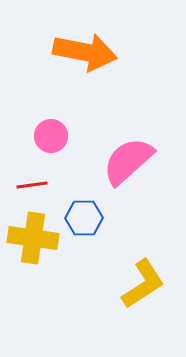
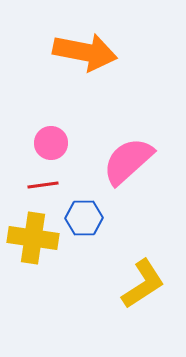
pink circle: moved 7 px down
red line: moved 11 px right
